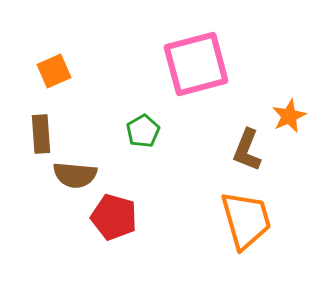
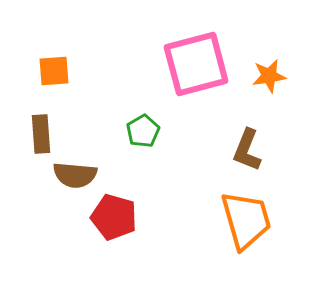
orange square: rotated 20 degrees clockwise
orange star: moved 20 px left, 40 px up; rotated 16 degrees clockwise
